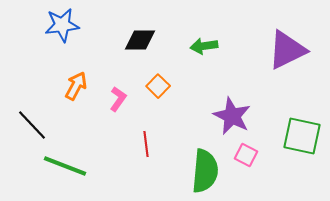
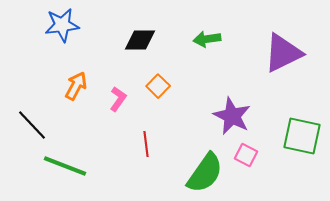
green arrow: moved 3 px right, 7 px up
purple triangle: moved 4 px left, 3 px down
green semicircle: moved 2 px down; rotated 30 degrees clockwise
